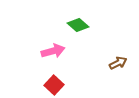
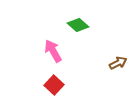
pink arrow: rotated 105 degrees counterclockwise
